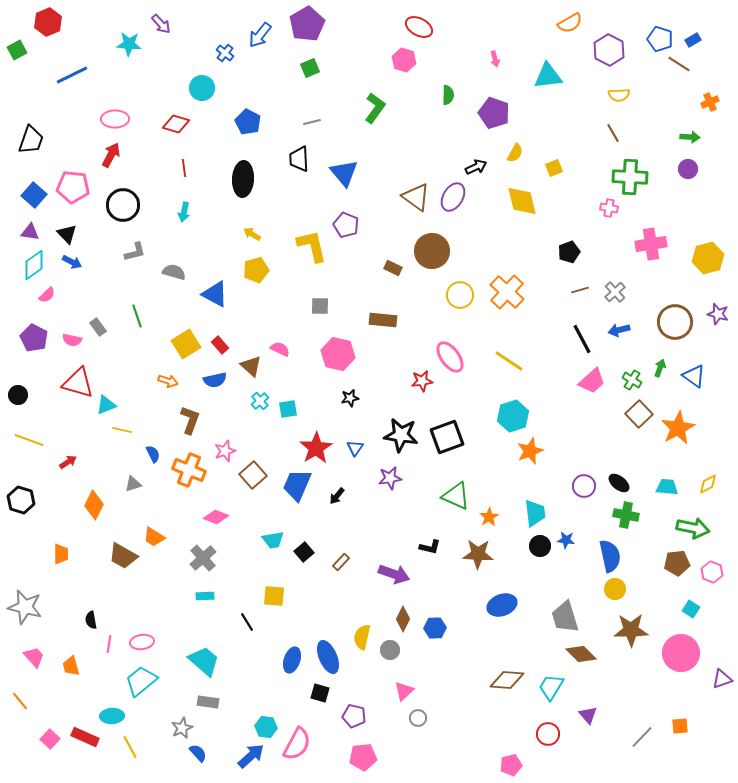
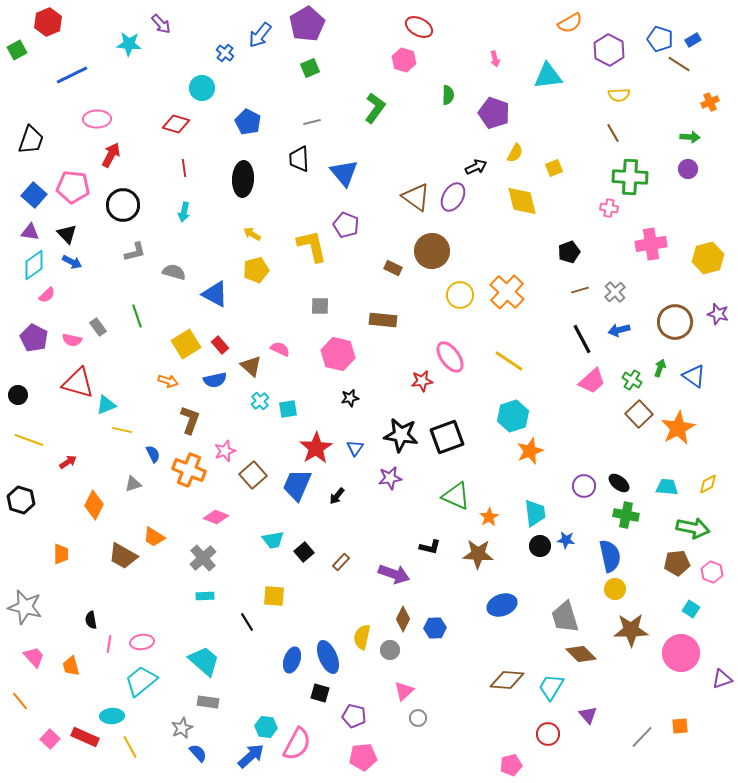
pink ellipse at (115, 119): moved 18 px left
